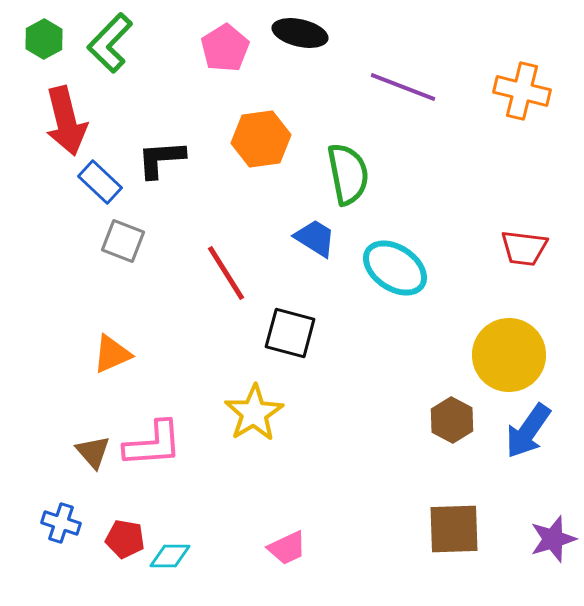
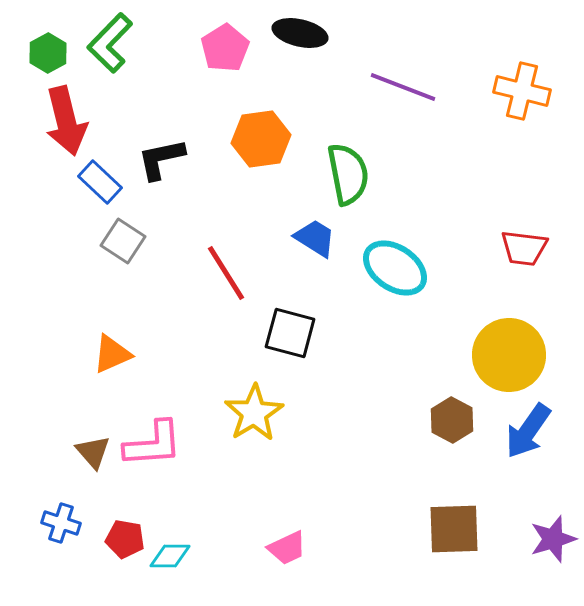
green hexagon: moved 4 px right, 14 px down
black L-shape: rotated 8 degrees counterclockwise
gray square: rotated 12 degrees clockwise
